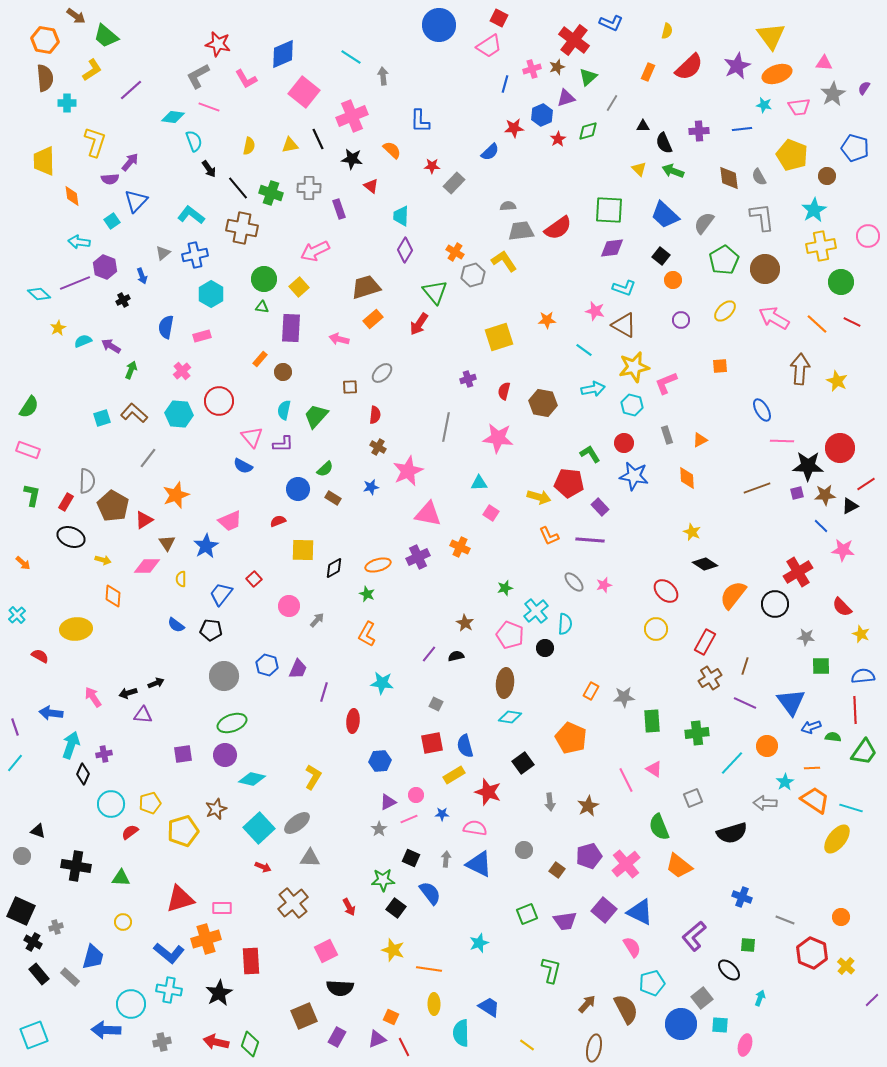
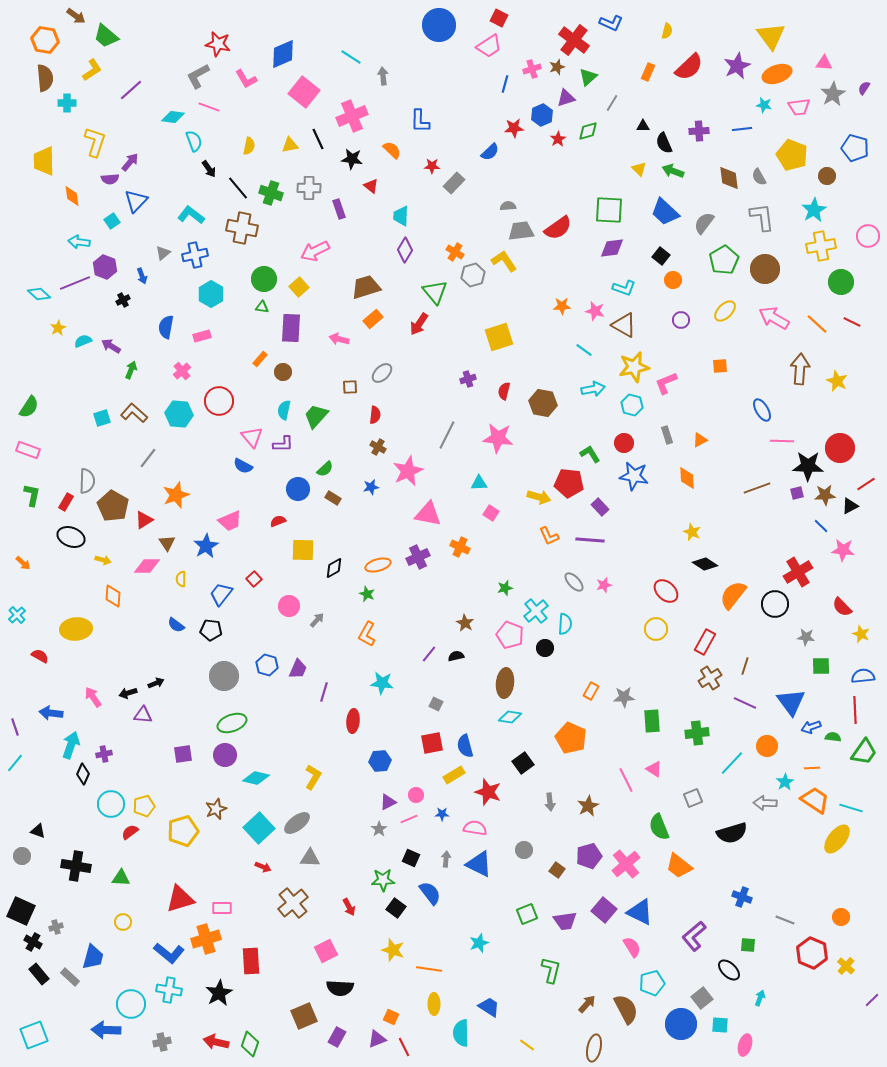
blue trapezoid at (665, 215): moved 3 px up
orange star at (547, 320): moved 15 px right, 14 px up
gray line at (446, 427): moved 1 px right, 8 px down; rotated 16 degrees clockwise
cyan diamond at (252, 779): moved 4 px right, 1 px up
yellow pentagon at (150, 803): moved 6 px left, 3 px down
